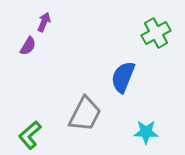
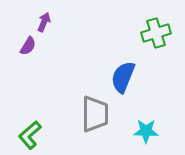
green cross: rotated 12 degrees clockwise
gray trapezoid: moved 10 px right; rotated 27 degrees counterclockwise
cyan star: moved 1 px up
